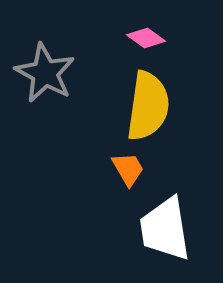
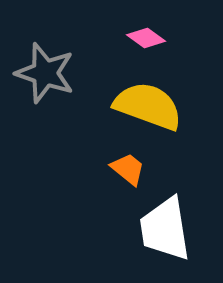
gray star: rotated 10 degrees counterclockwise
yellow semicircle: rotated 78 degrees counterclockwise
orange trapezoid: rotated 21 degrees counterclockwise
